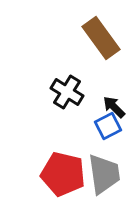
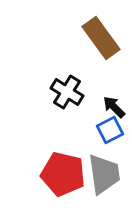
blue square: moved 2 px right, 4 px down
